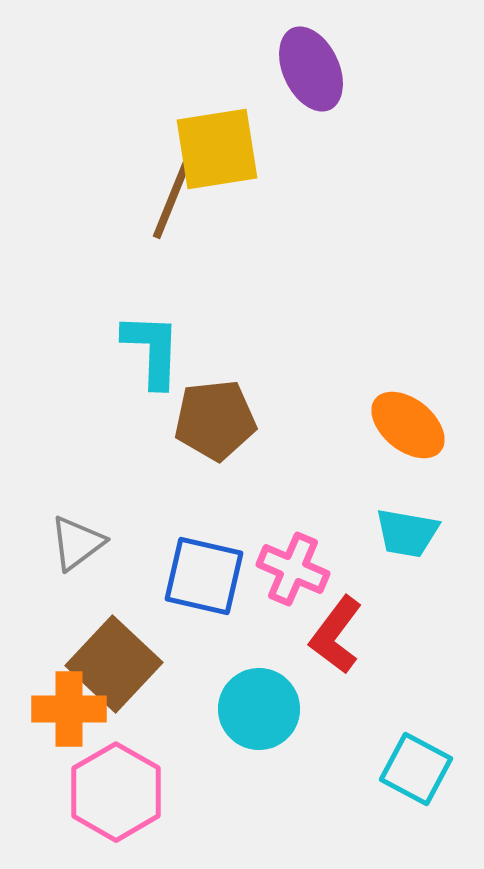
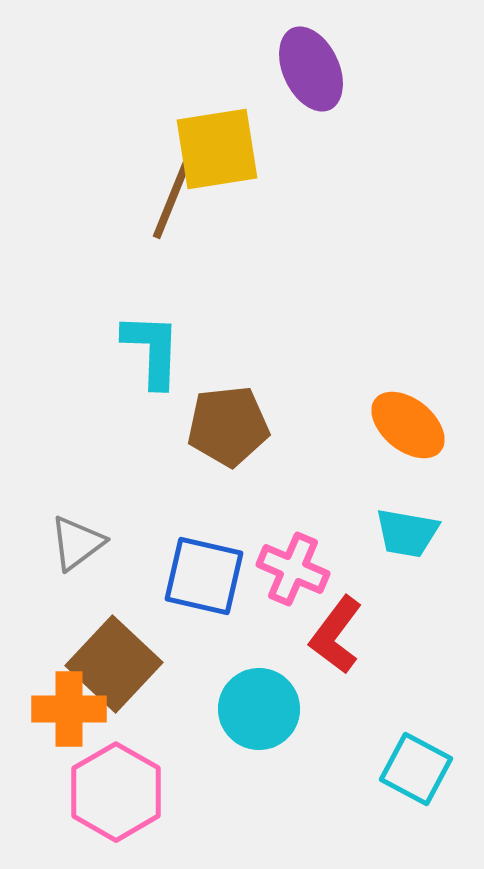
brown pentagon: moved 13 px right, 6 px down
